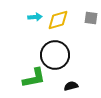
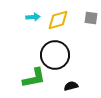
cyan arrow: moved 2 px left
